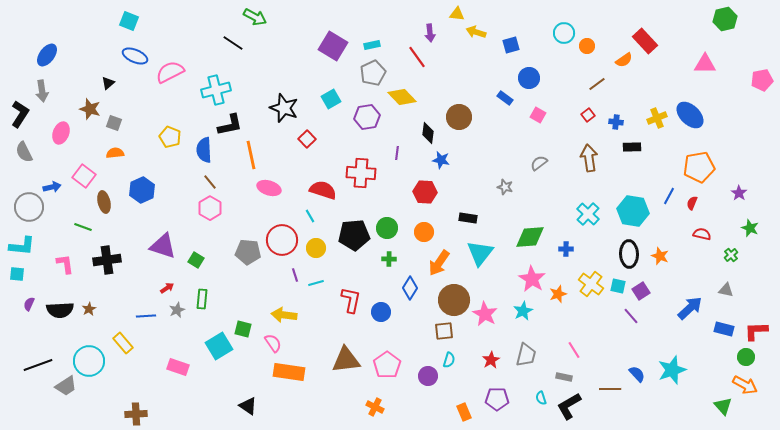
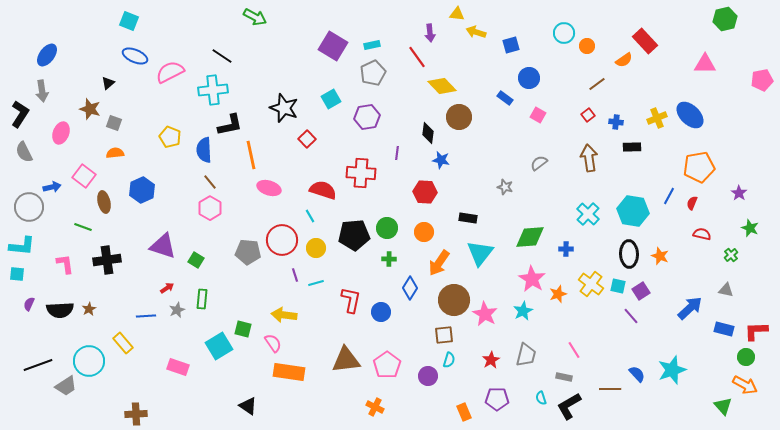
black line at (233, 43): moved 11 px left, 13 px down
cyan cross at (216, 90): moved 3 px left; rotated 8 degrees clockwise
yellow diamond at (402, 97): moved 40 px right, 11 px up
brown square at (444, 331): moved 4 px down
